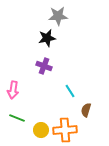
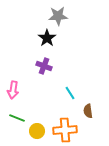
black star: rotated 24 degrees counterclockwise
cyan line: moved 2 px down
brown semicircle: moved 2 px right, 1 px down; rotated 24 degrees counterclockwise
yellow circle: moved 4 px left, 1 px down
